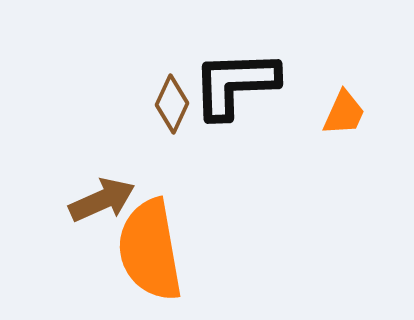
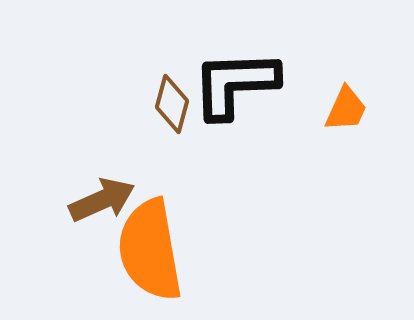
brown diamond: rotated 10 degrees counterclockwise
orange trapezoid: moved 2 px right, 4 px up
